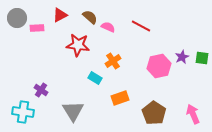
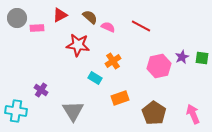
cyan cross: moved 7 px left, 1 px up
